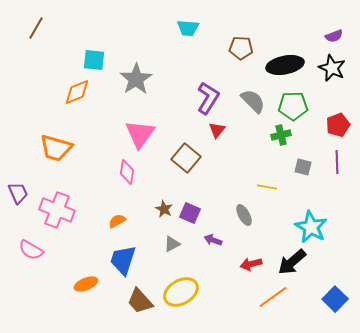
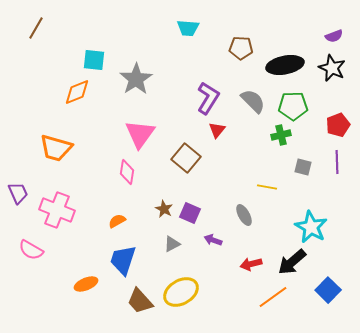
blue square: moved 7 px left, 9 px up
